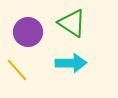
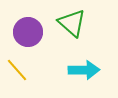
green triangle: rotated 8 degrees clockwise
cyan arrow: moved 13 px right, 7 px down
